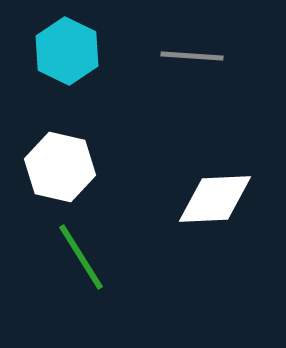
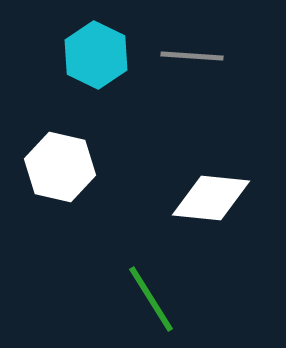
cyan hexagon: moved 29 px right, 4 px down
white diamond: moved 4 px left, 1 px up; rotated 8 degrees clockwise
green line: moved 70 px right, 42 px down
